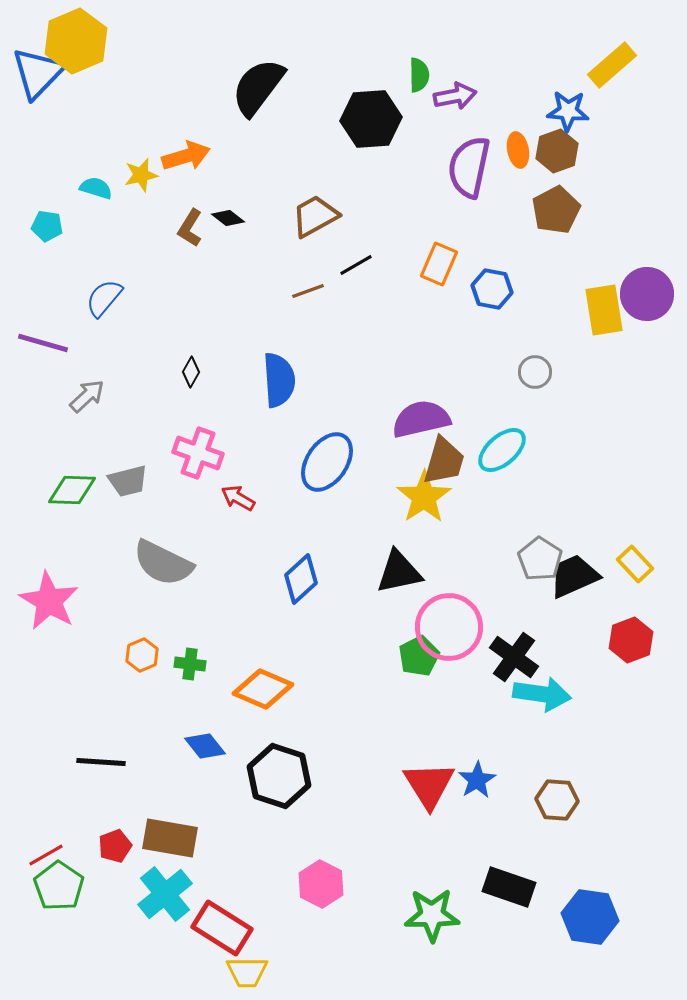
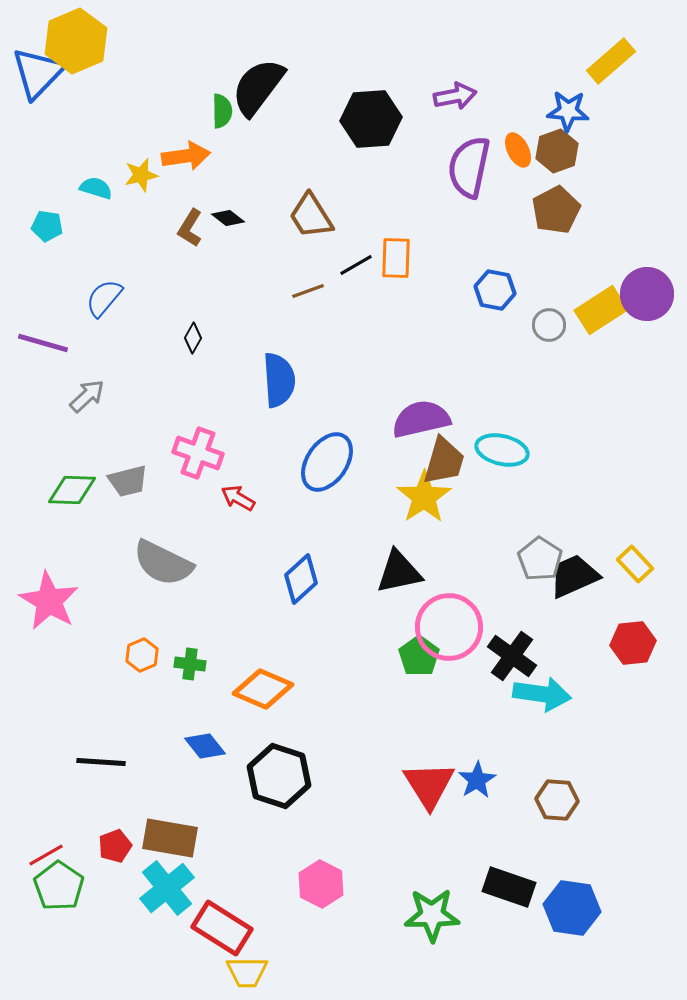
yellow rectangle at (612, 65): moved 1 px left, 4 px up
green semicircle at (419, 75): moved 197 px left, 36 px down
orange ellipse at (518, 150): rotated 16 degrees counterclockwise
orange arrow at (186, 156): rotated 9 degrees clockwise
brown trapezoid at (315, 216): moved 4 px left; rotated 93 degrees counterclockwise
orange rectangle at (439, 264): moved 43 px left, 6 px up; rotated 21 degrees counterclockwise
blue hexagon at (492, 289): moved 3 px right, 1 px down
yellow rectangle at (604, 310): moved 3 px left; rotated 66 degrees clockwise
black diamond at (191, 372): moved 2 px right, 34 px up
gray circle at (535, 372): moved 14 px right, 47 px up
cyan ellipse at (502, 450): rotated 54 degrees clockwise
red hexagon at (631, 640): moved 2 px right, 3 px down; rotated 15 degrees clockwise
green pentagon at (419, 656): rotated 9 degrees counterclockwise
black cross at (514, 657): moved 2 px left, 1 px up
cyan cross at (165, 894): moved 2 px right, 6 px up
blue hexagon at (590, 917): moved 18 px left, 9 px up
